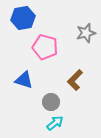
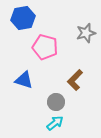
gray circle: moved 5 px right
